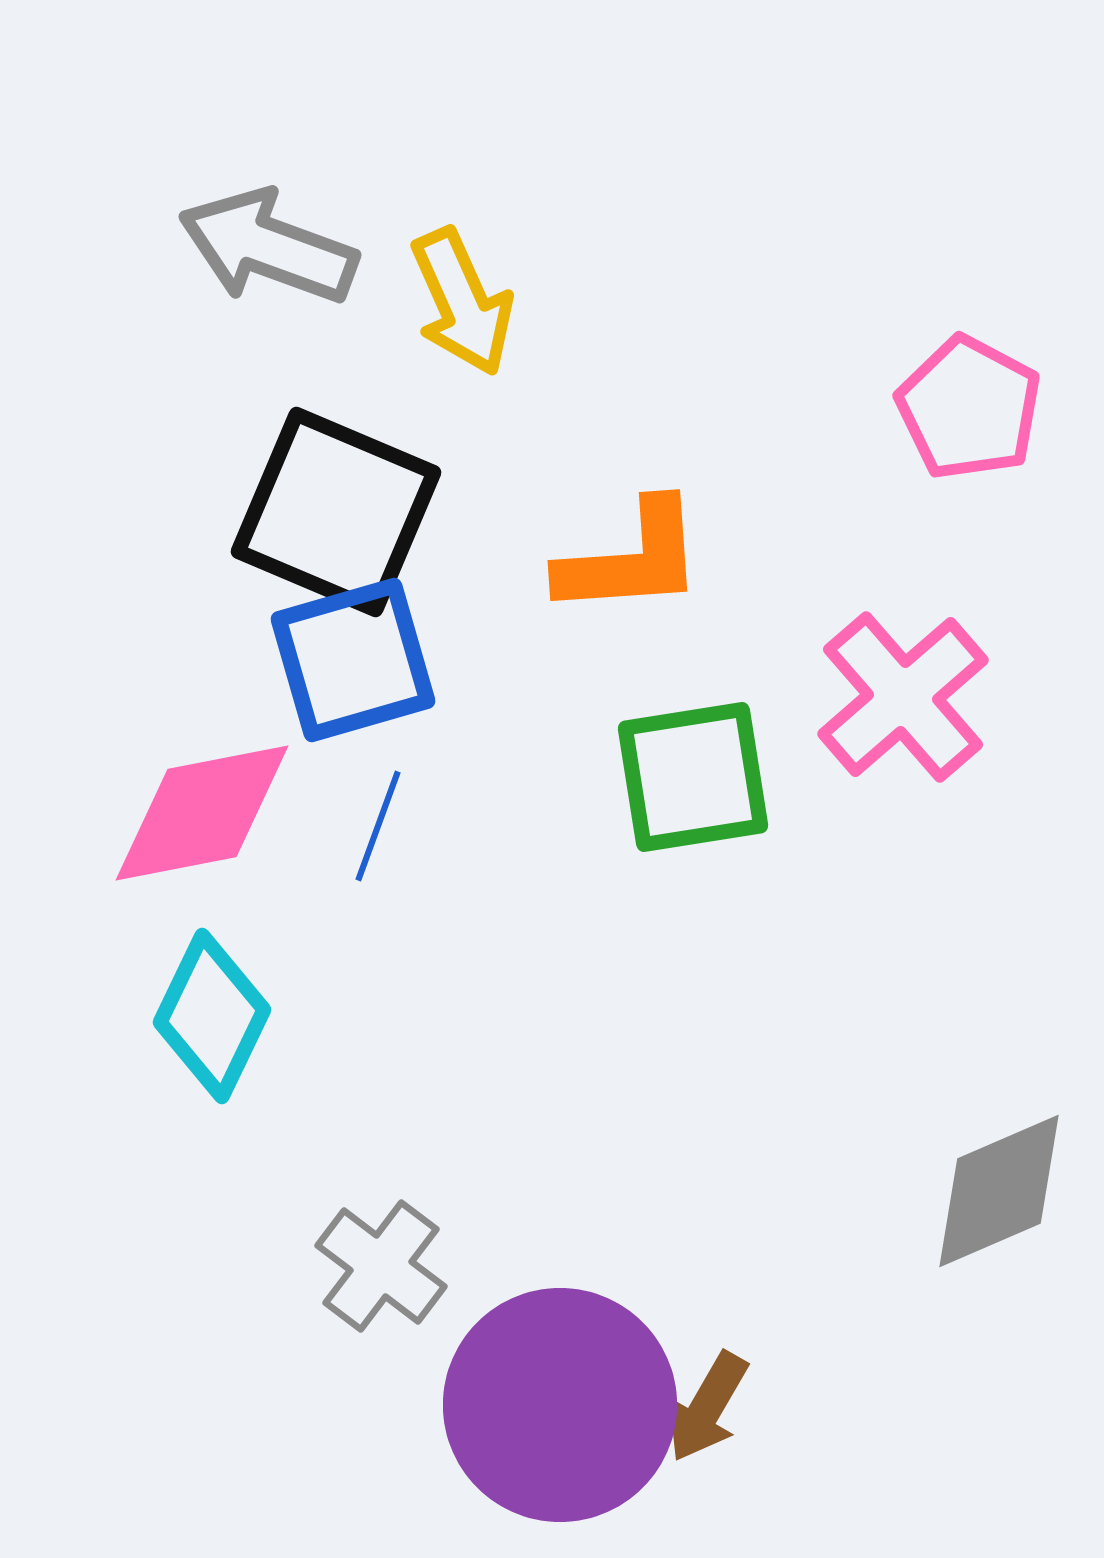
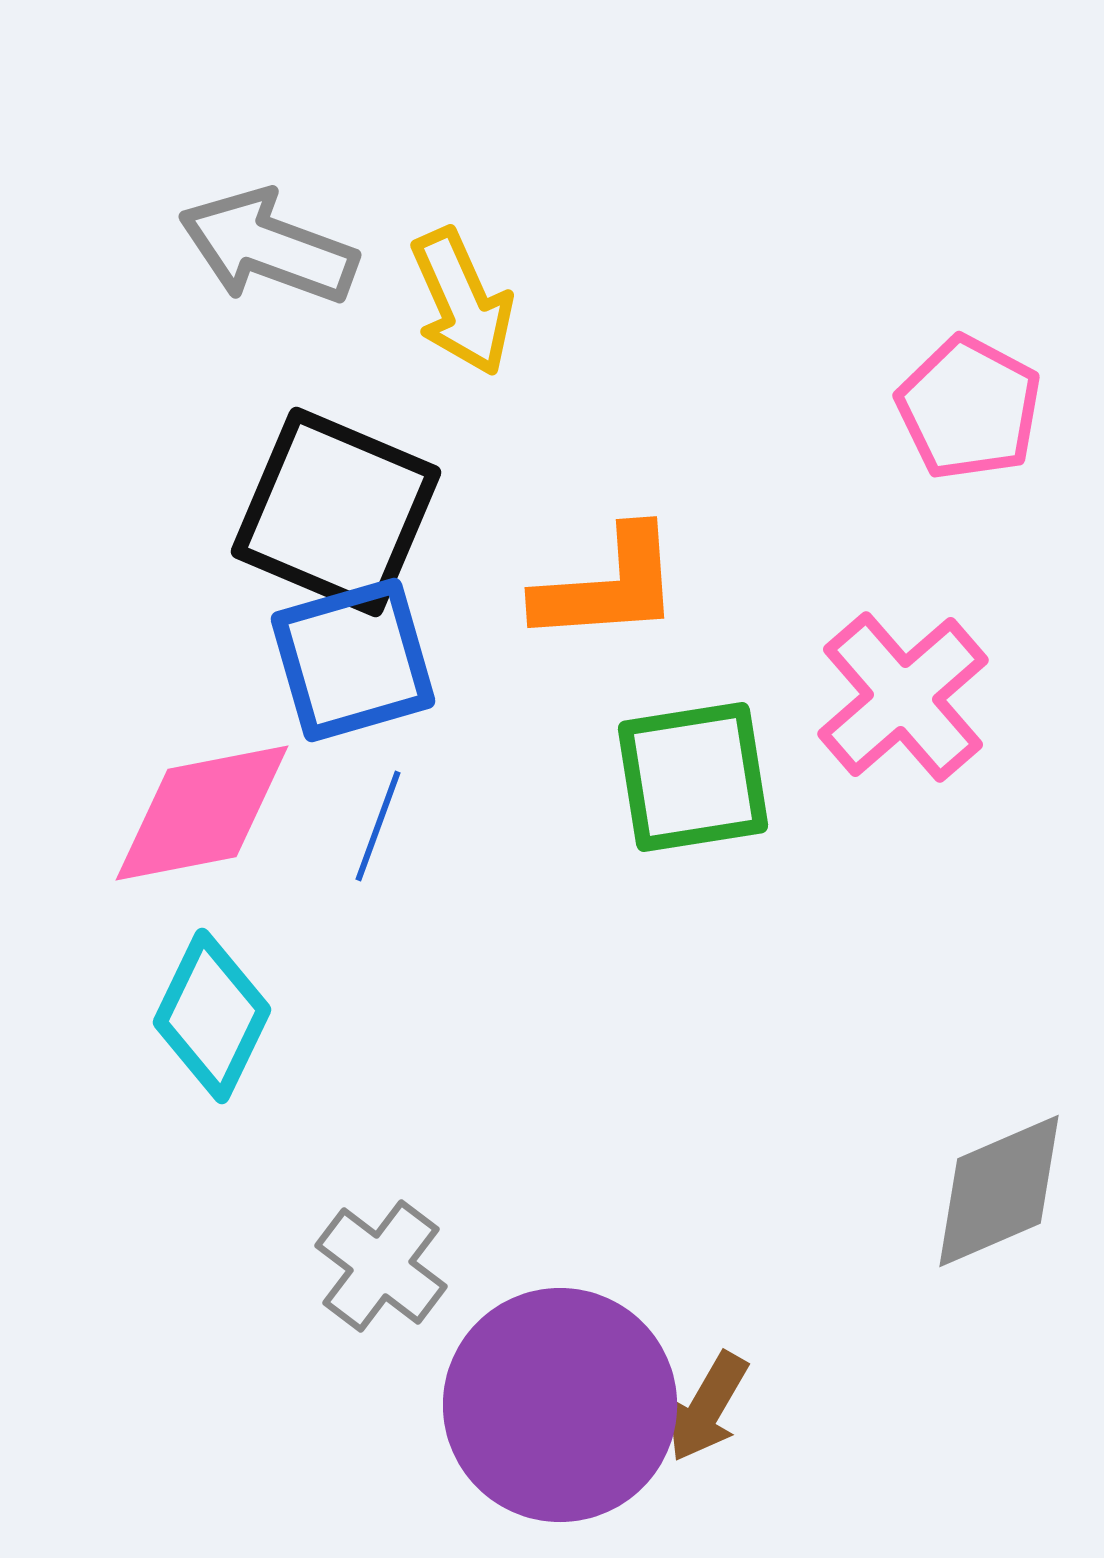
orange L-shape: moved 23 px left, 27 px down
